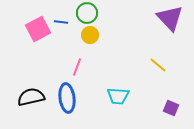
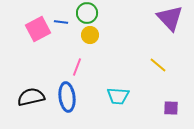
blue ellipse: moved 1 px up
purple square: rotated 21 degrees counterclockwise
